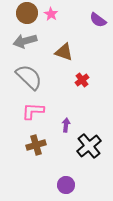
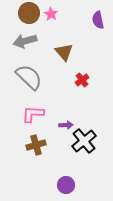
brown circle: moved 2 px right
purple semicircle: rotated 42 degrees clockwise
brown triangle: rotated 30 degrees clockwise
pink L-shape: moved 3 px down
purple arrow: rotated 80 degrees clockwise
black cross: moved 5 px left, 5 px up
